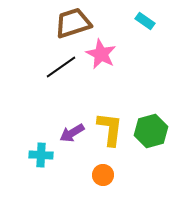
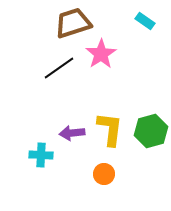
pink star: rotated 12 degrees clockwise
black line: moved 2 px left, 1 px down
purple arrow: rotated 25 degrees clockwise
orange circle: moved 1 px right, 1 px up
